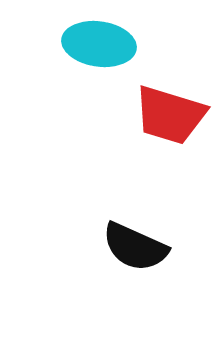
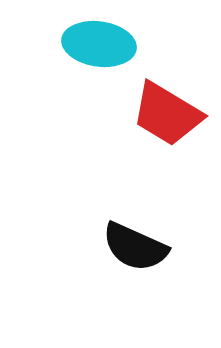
red trapezoid: moved 3 px left, 1 px up; rotated 14 degrees clockwise
